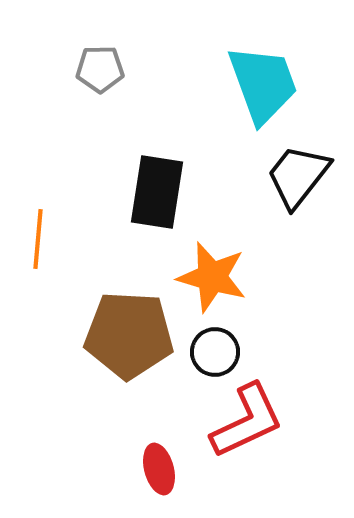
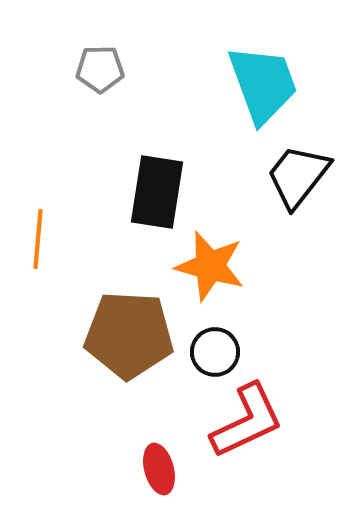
orange star: moved 2 px left, 11 px up
